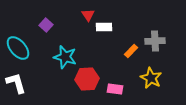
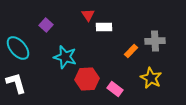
pink rectangle: rotated 28 degrees clockwise
